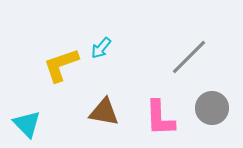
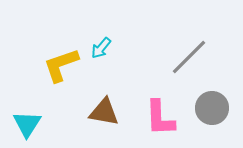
cyan triangle: rotated 16 degrees clockwise
